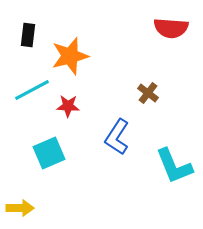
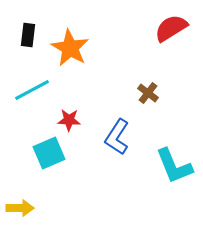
red semicircle: rotated 144 degrees clockwise
orange star: moved 8 px up; rotated 27 degrees counterclockwise
red star: moved 1 px right, 14 px down
